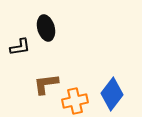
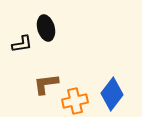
black L-shape: moved 2 px right, 3 px up
